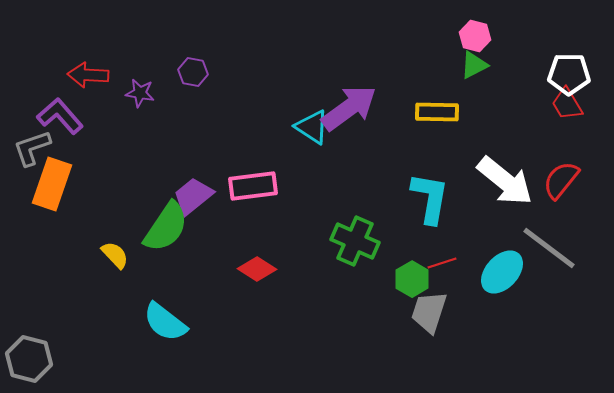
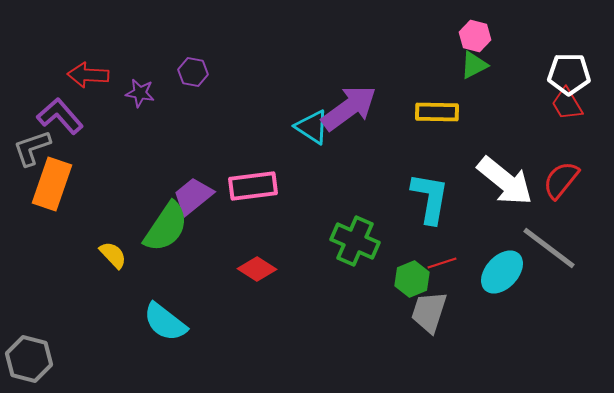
yellow semicircle: moved 2 px left
green hexagon: rotated 8 degrees clockwise
